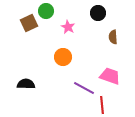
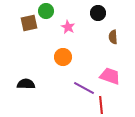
brown square: rotated 12 degrees clockwise
red line: moved 1 px left
